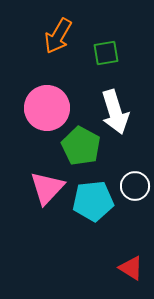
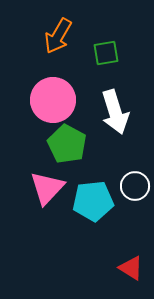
pink circle: moved 6 px right, 8 px up
green pentagon: moved 14 px left, 2 px up
